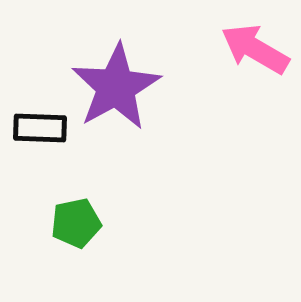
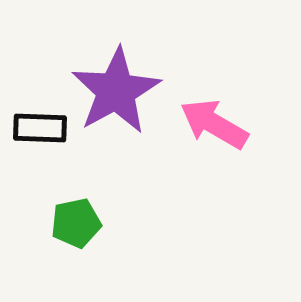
pink arrow: moved 41 px left, 75 px down
purple star: moved 4 px down
